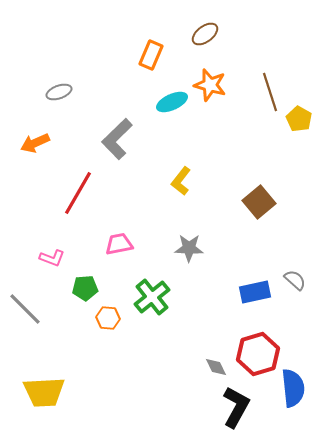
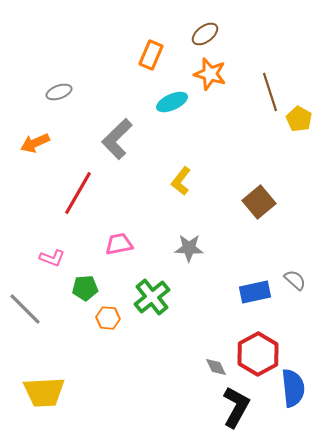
orange star: moved 11 px up
red hexagon: rotated 12 degrees counterclockwise
